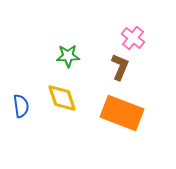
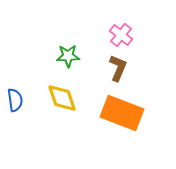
pink cross: moved 12 px left, 3 px up
brown L-shape: moved 2 px left, 1 px down
blue semicircle: moved 6 px left, 6 px up
